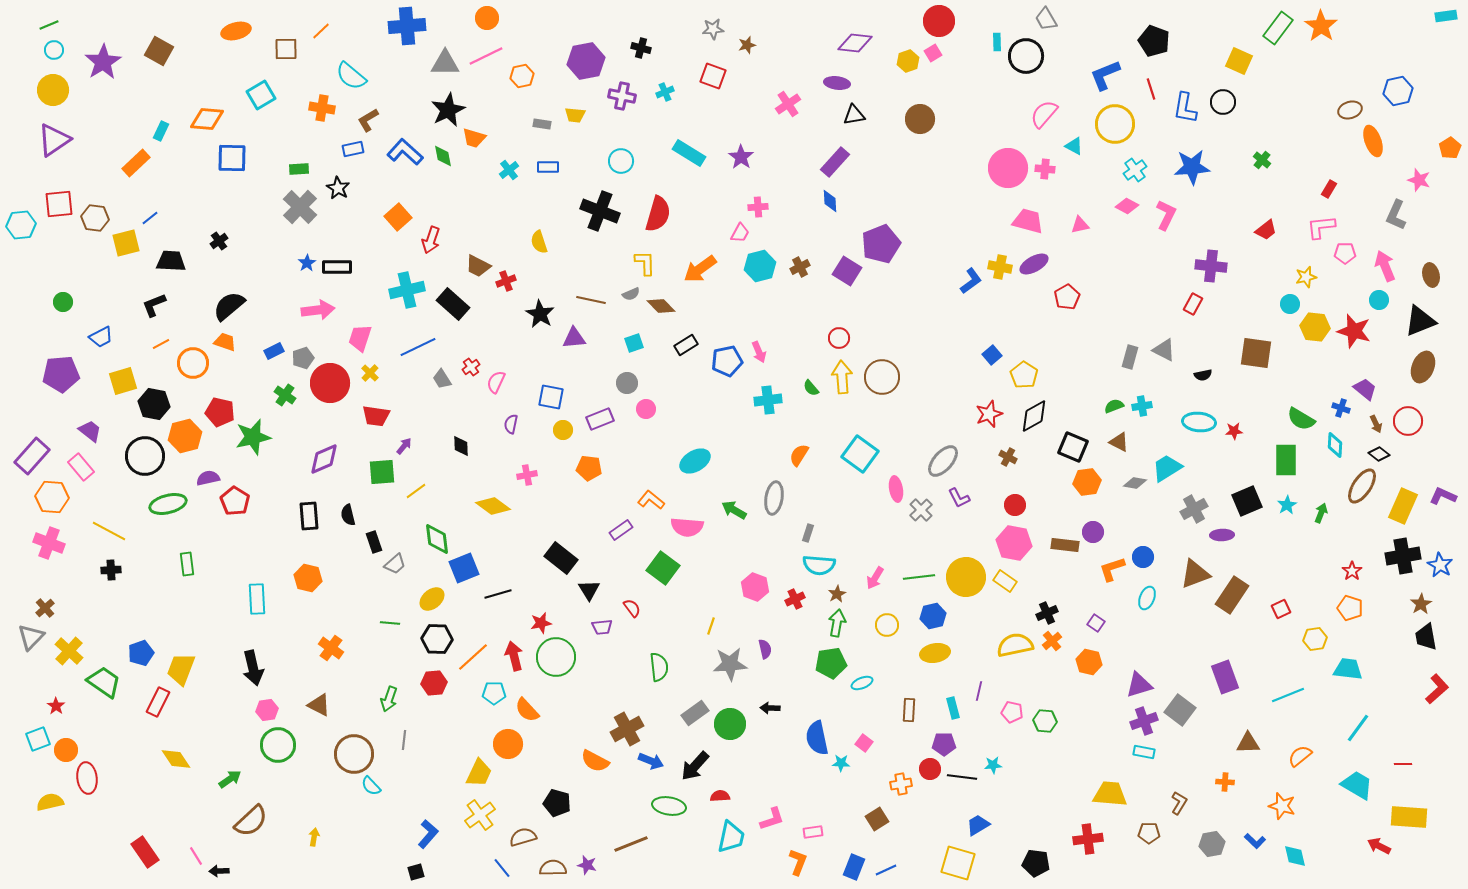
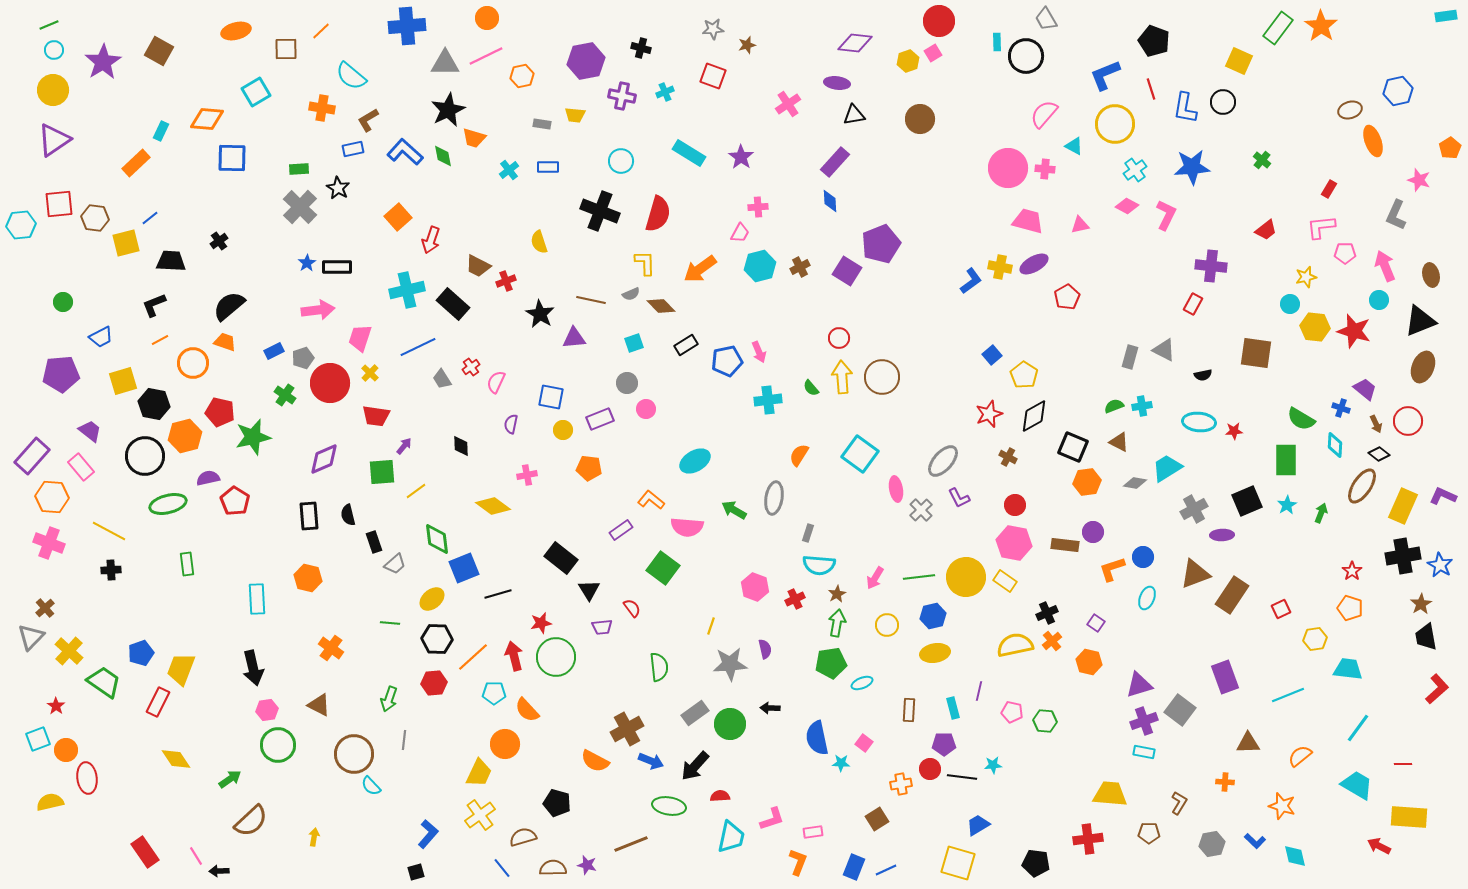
cyan square at (261, 95): moved 5 px left, 3 px up
orange line at (161, 344): moved 1 px left, 4 px up
orange circle at (508, 744): moved 3 px left
